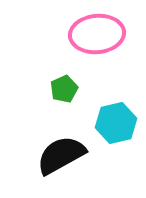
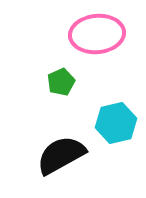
green pentagon: moved 3 px left, 7 px up
